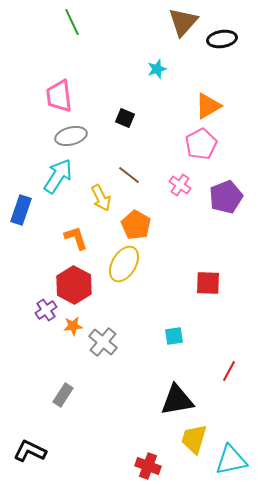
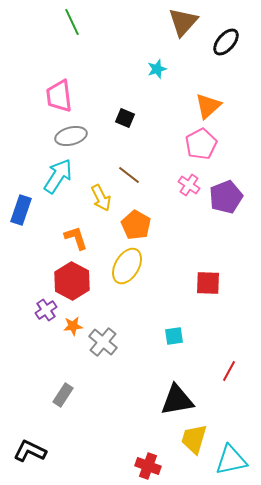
black ellipse: moved 4 px right, 3 px down; rotated 40 degrees counterclockwise
orange triangle: rotated 12 degrees counterclockwise
pink cross: moved 9 px right
yellow ellipse: moved 3 px right, 2 px down
red hexagon: moved 2 px left, 4 px up
